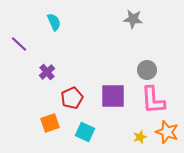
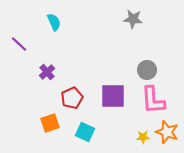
yellow star: moved 3 px right; rotated 16 degrees clockwise
